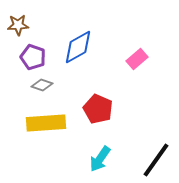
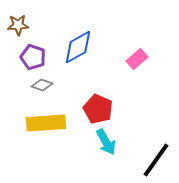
cyan arrow: moved 6 px right, 17 px up; rotated 64 degrees counterclockwise
